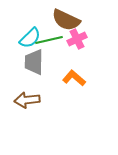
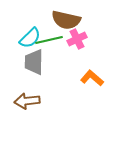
brown semicircle: rotated 12 degrees counterclockwise
orange L-shape: moved 18 px right
brown arrow: moved 1 px down
